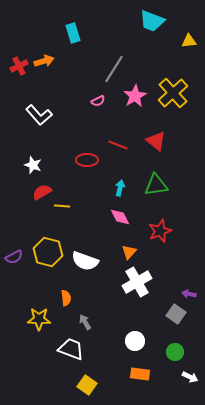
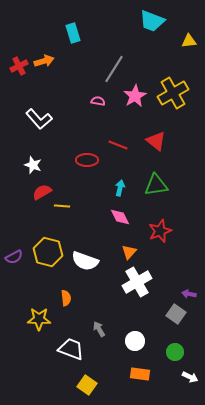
yellow cross: rotated 12 degrees clockwise
pink semicircle: rotated 144 degrees counterclockwise
white L-shape: moved 4 px down
gray arrow: moved 14 px right, 7 px down
